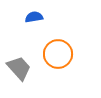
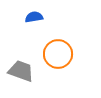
gray trapezoid: moved 2 px right, 3 px down; rotated 28 degrees counterclockwise
